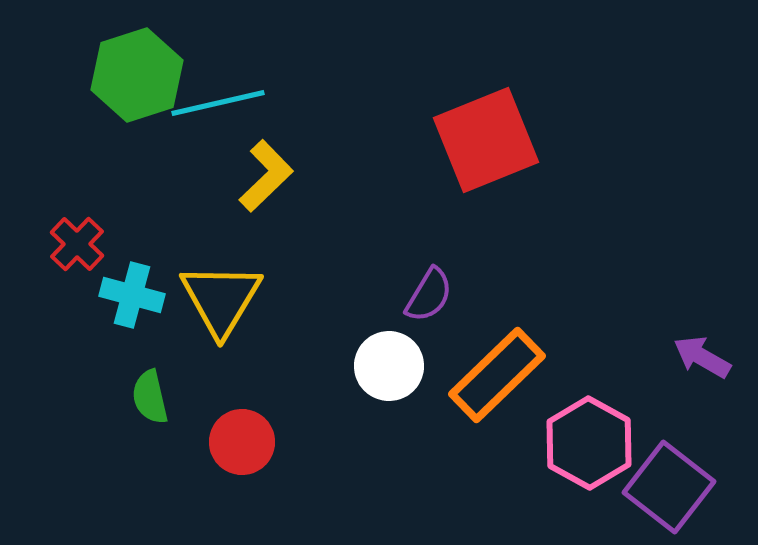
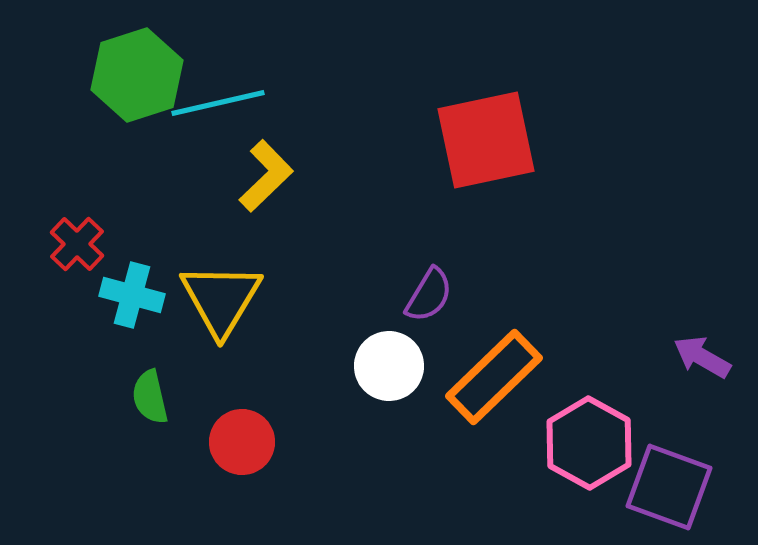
red square: rotated 10 degrees clockwise
orange rectangle: moved 3 px left, 2 px down
purple square: rotated 18 degrees counterclockwise
